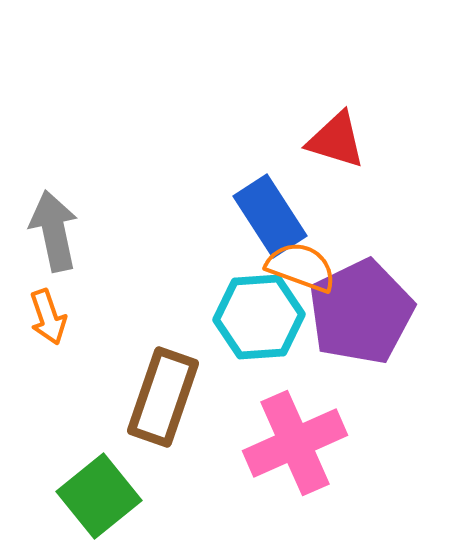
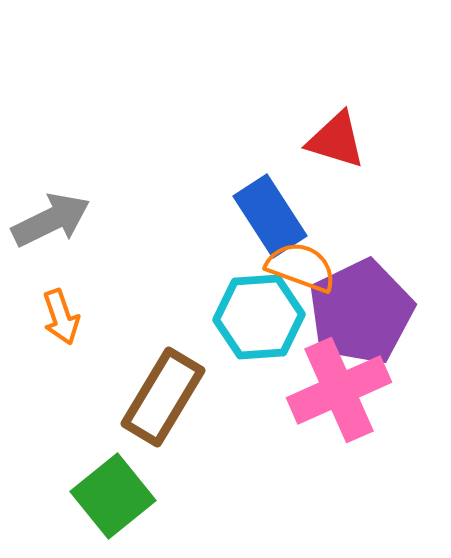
gray arrow: moved 3 px left, 11 px up; rotated 76 degrees clockwise
orange arrow: moved 13 px right
brown rectangle: rotated 12 degrees clockwise
pink cross: moved 44 px right, 53 px up
green square: moved 14 px right
